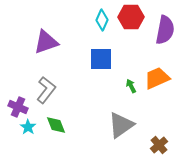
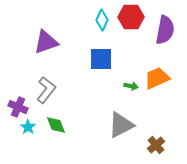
green arrow: rotated 128 degrees clockwise
gray triangle: rotated 8 degrees clockwise
brown cross: moved 3 px left
